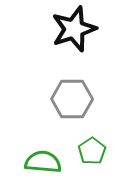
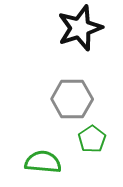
black star: moved 6 px right, 1 px up
green pentagon: moved 12 px up
